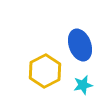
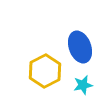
blue ellipse: moved 2 px down
